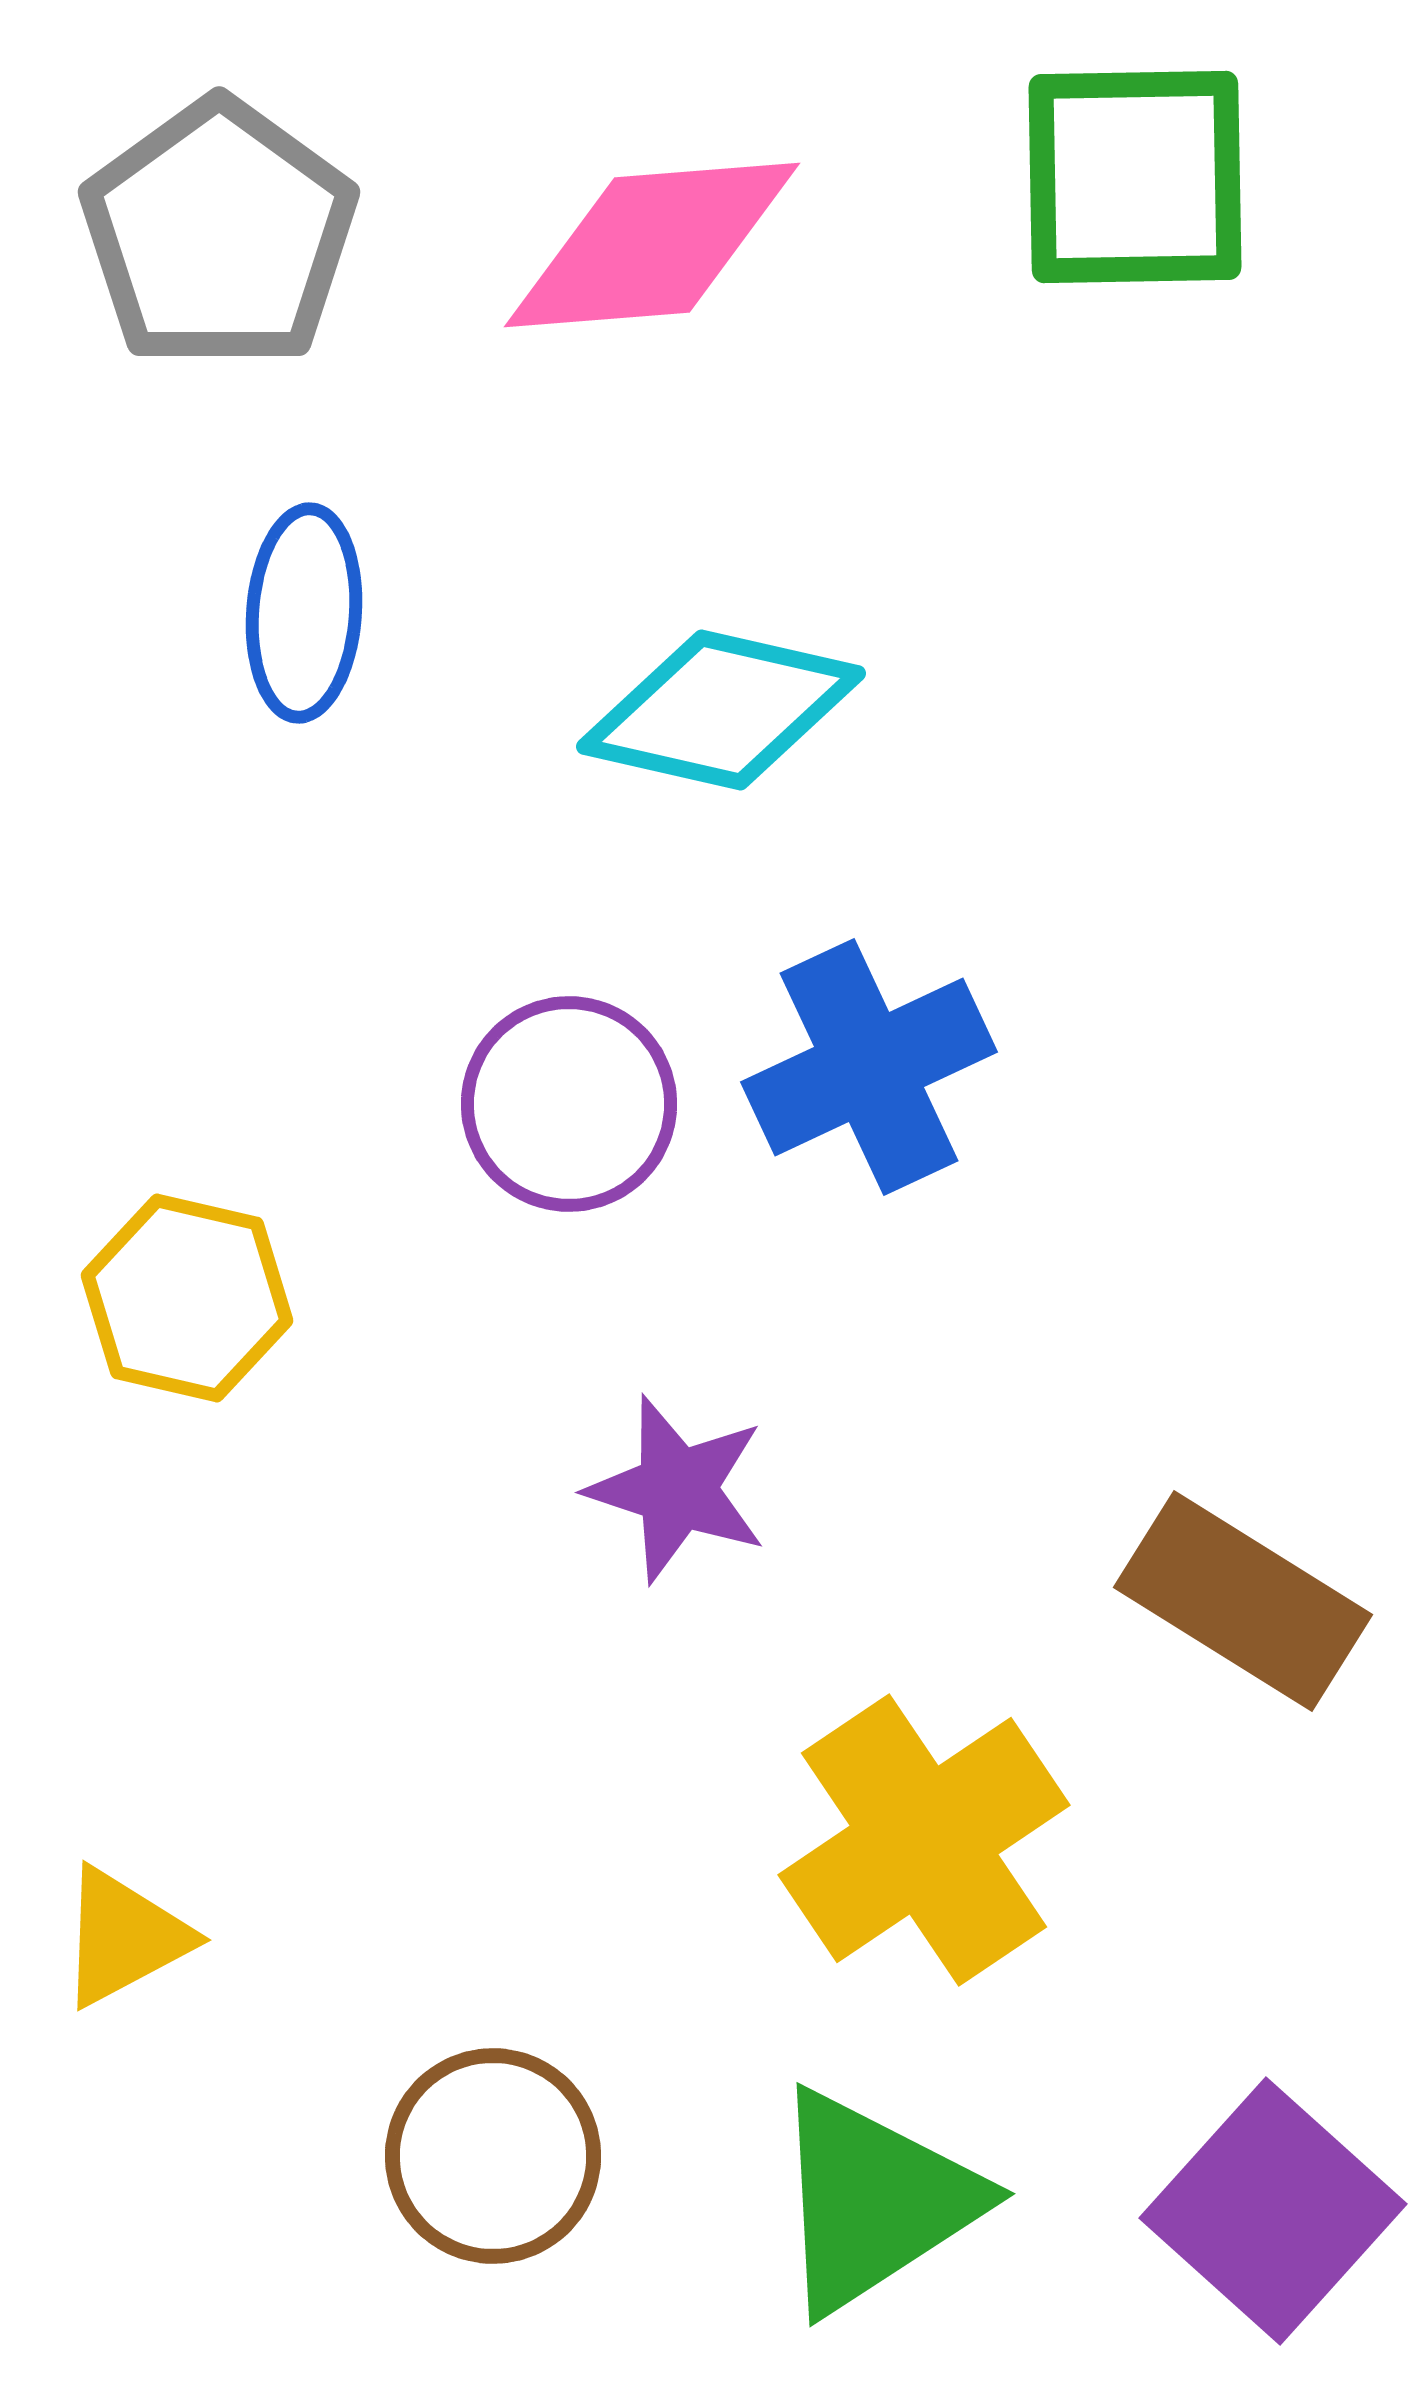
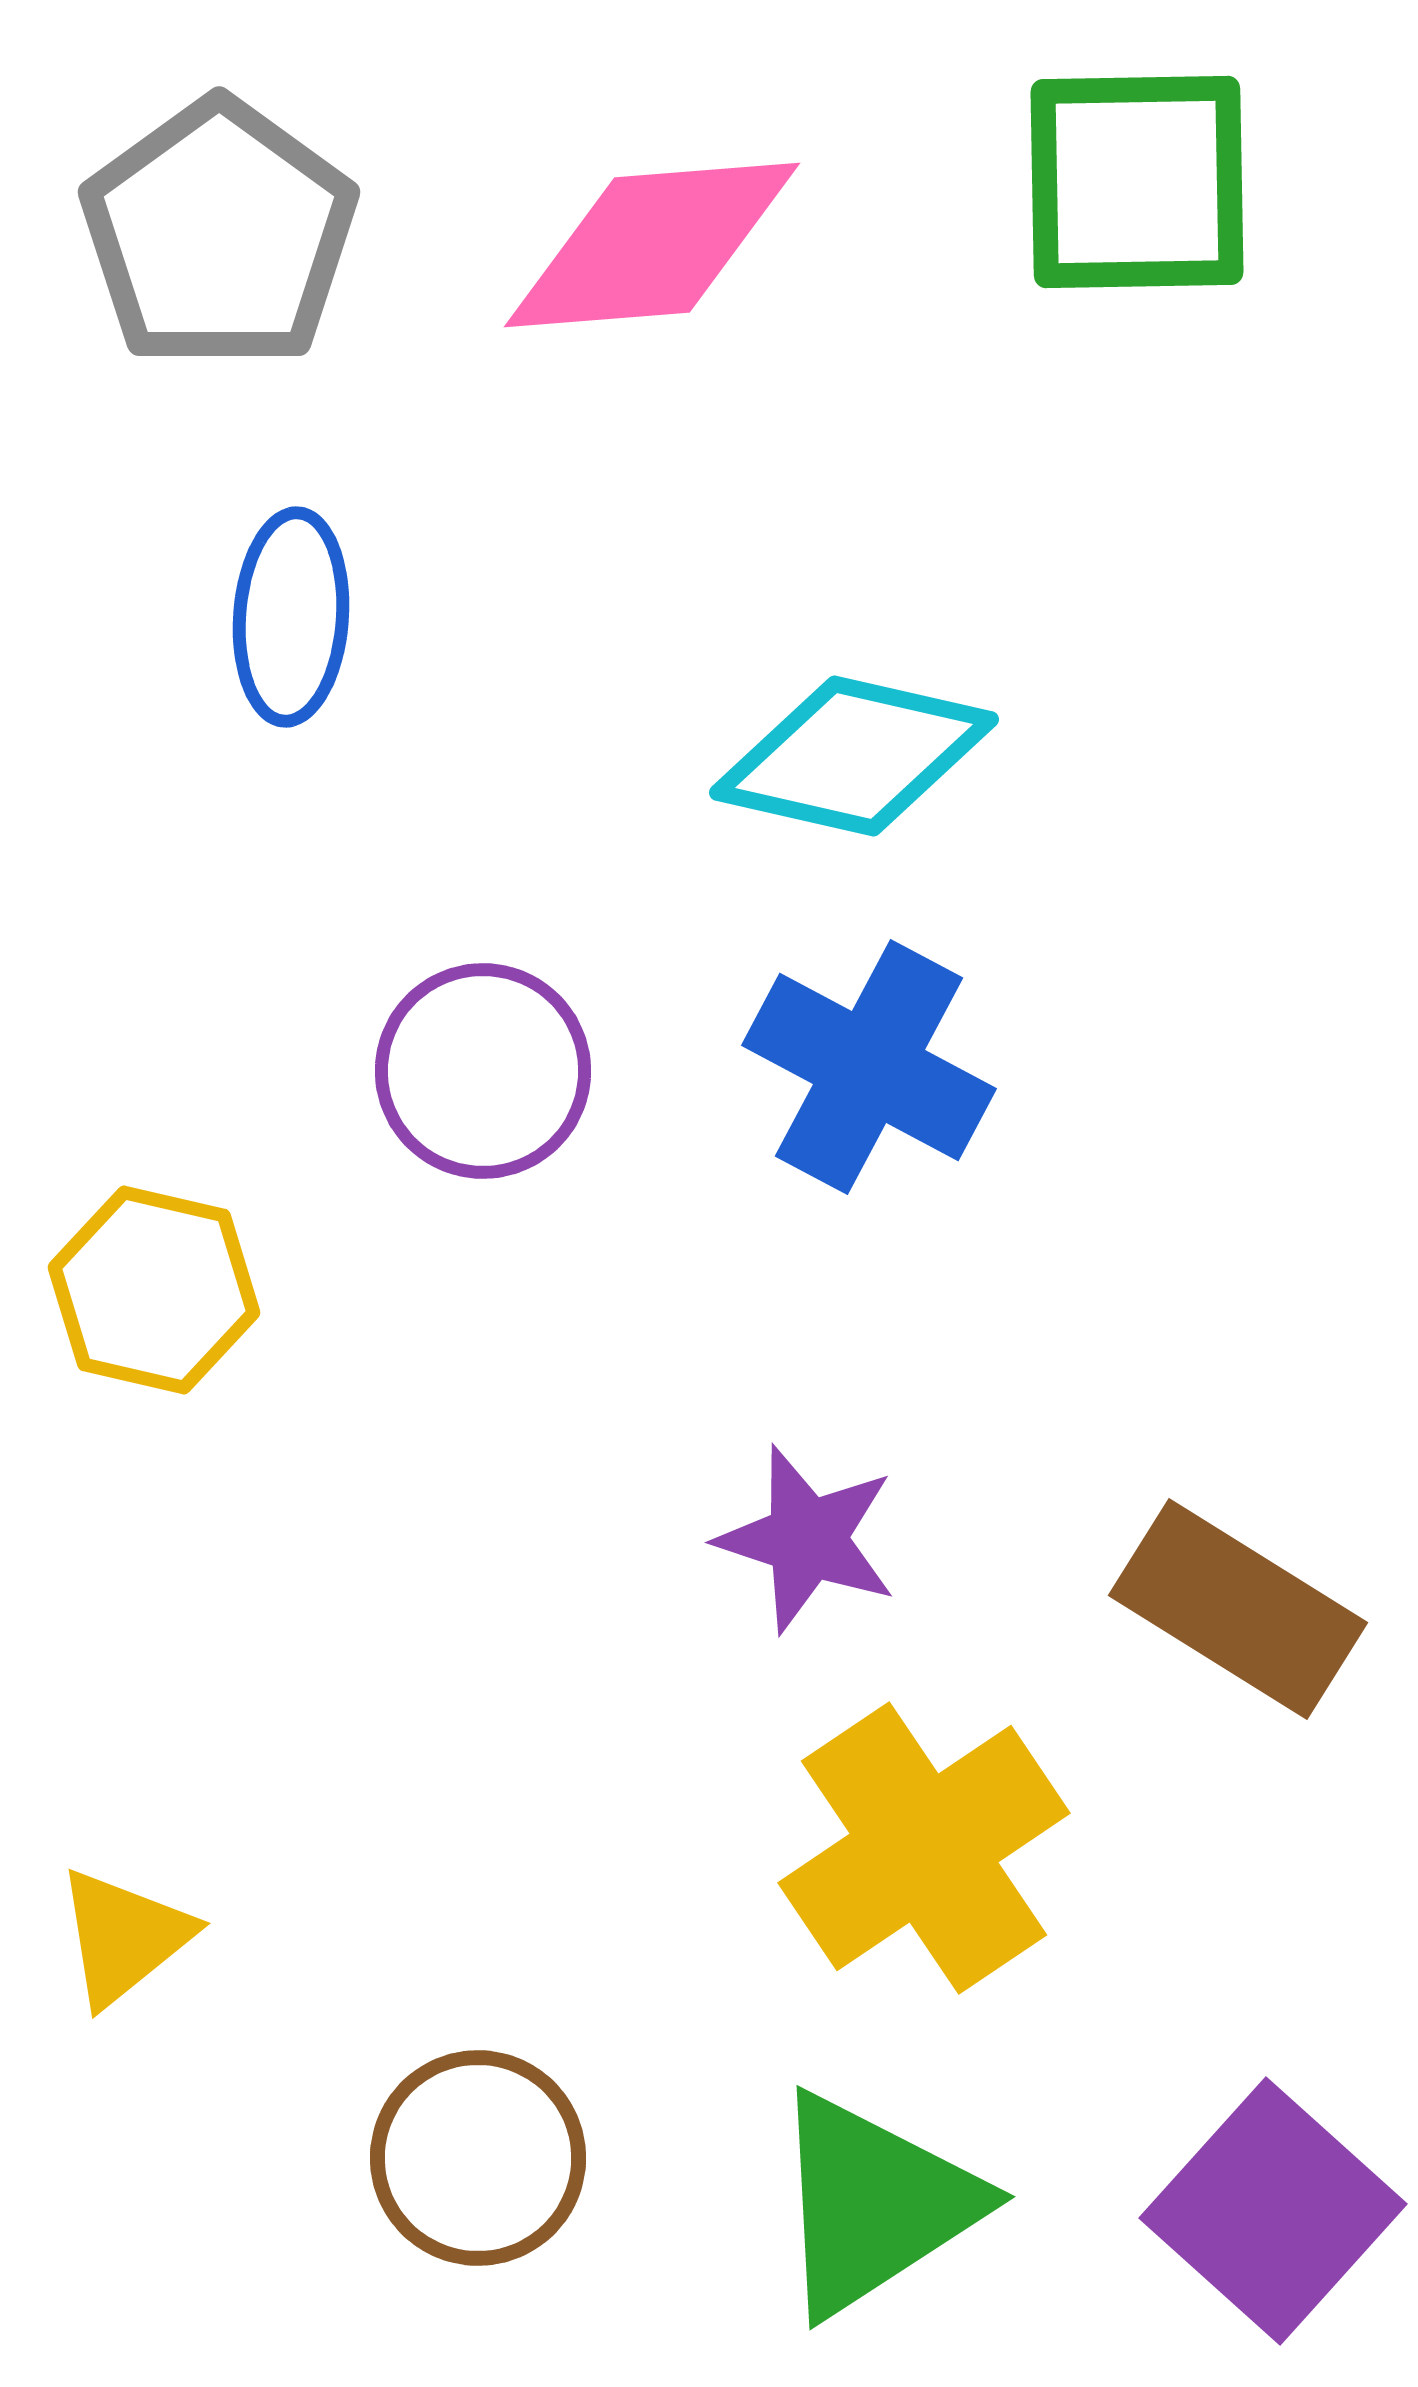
green square: moved 2 px right, 5 px down
blue ellipse: moved 13 px left, 4 px down
cyan diamond: moved 133 px right, 46 px down
blue cross: rotated 37 degrees counterclockwise
purple circle: moved 86 px left, 33 px up
yellow hexagon: moved 33 px left, 8 px up
purple star: moved 130 px right, 50 px down
brown rectangle: moved 5 px left, 8 px down
yellow cross: moved 8 px down
yellow triangle: rotated 11 degrees counterclockwise
brown circle: moved 15 px left, 2 px down
green triangle: moved 3 px down
